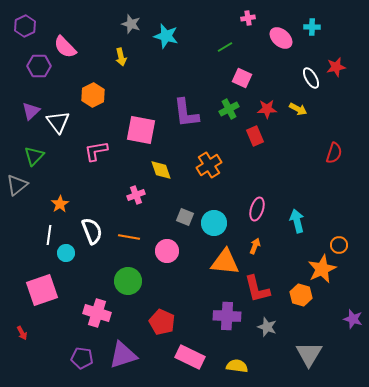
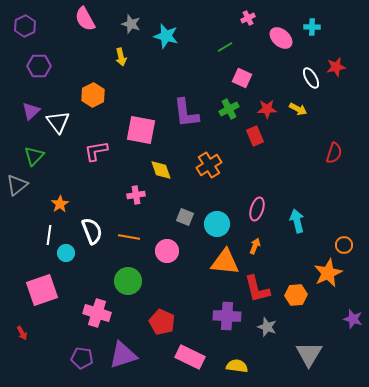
pink cross at (248, 18): rotated 16 degrees counterclockwise
pink semicircle at (65, 47): moved 20 px right, 28 px up; rotated 15 degrees clockwise
pink cross at (136, 195): rotated 12 degrees clockwise
cyan circle at (214, 223): moved 3 px right, 1 px down
orange circle at (339, 245): moved 5 px right
orange star at (322, 269): moved 6 px right, 4 px down
orange hexagon at (301, 295): moved 5 px left; rotated 20 degrees counterclockwise
